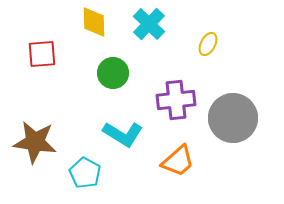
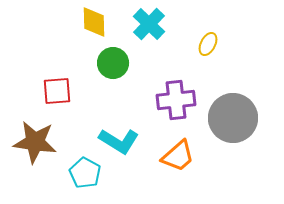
red square: moved 15 px right, 37 px down
green circle: moved 10 px up
cyan L-shape: moved 4 px left, 7 px down
orange trapezoid: moved 5 px up
